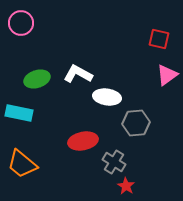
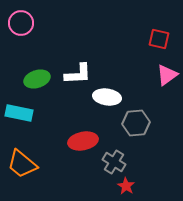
white L-shape: rotated 148 degrees clockwise
